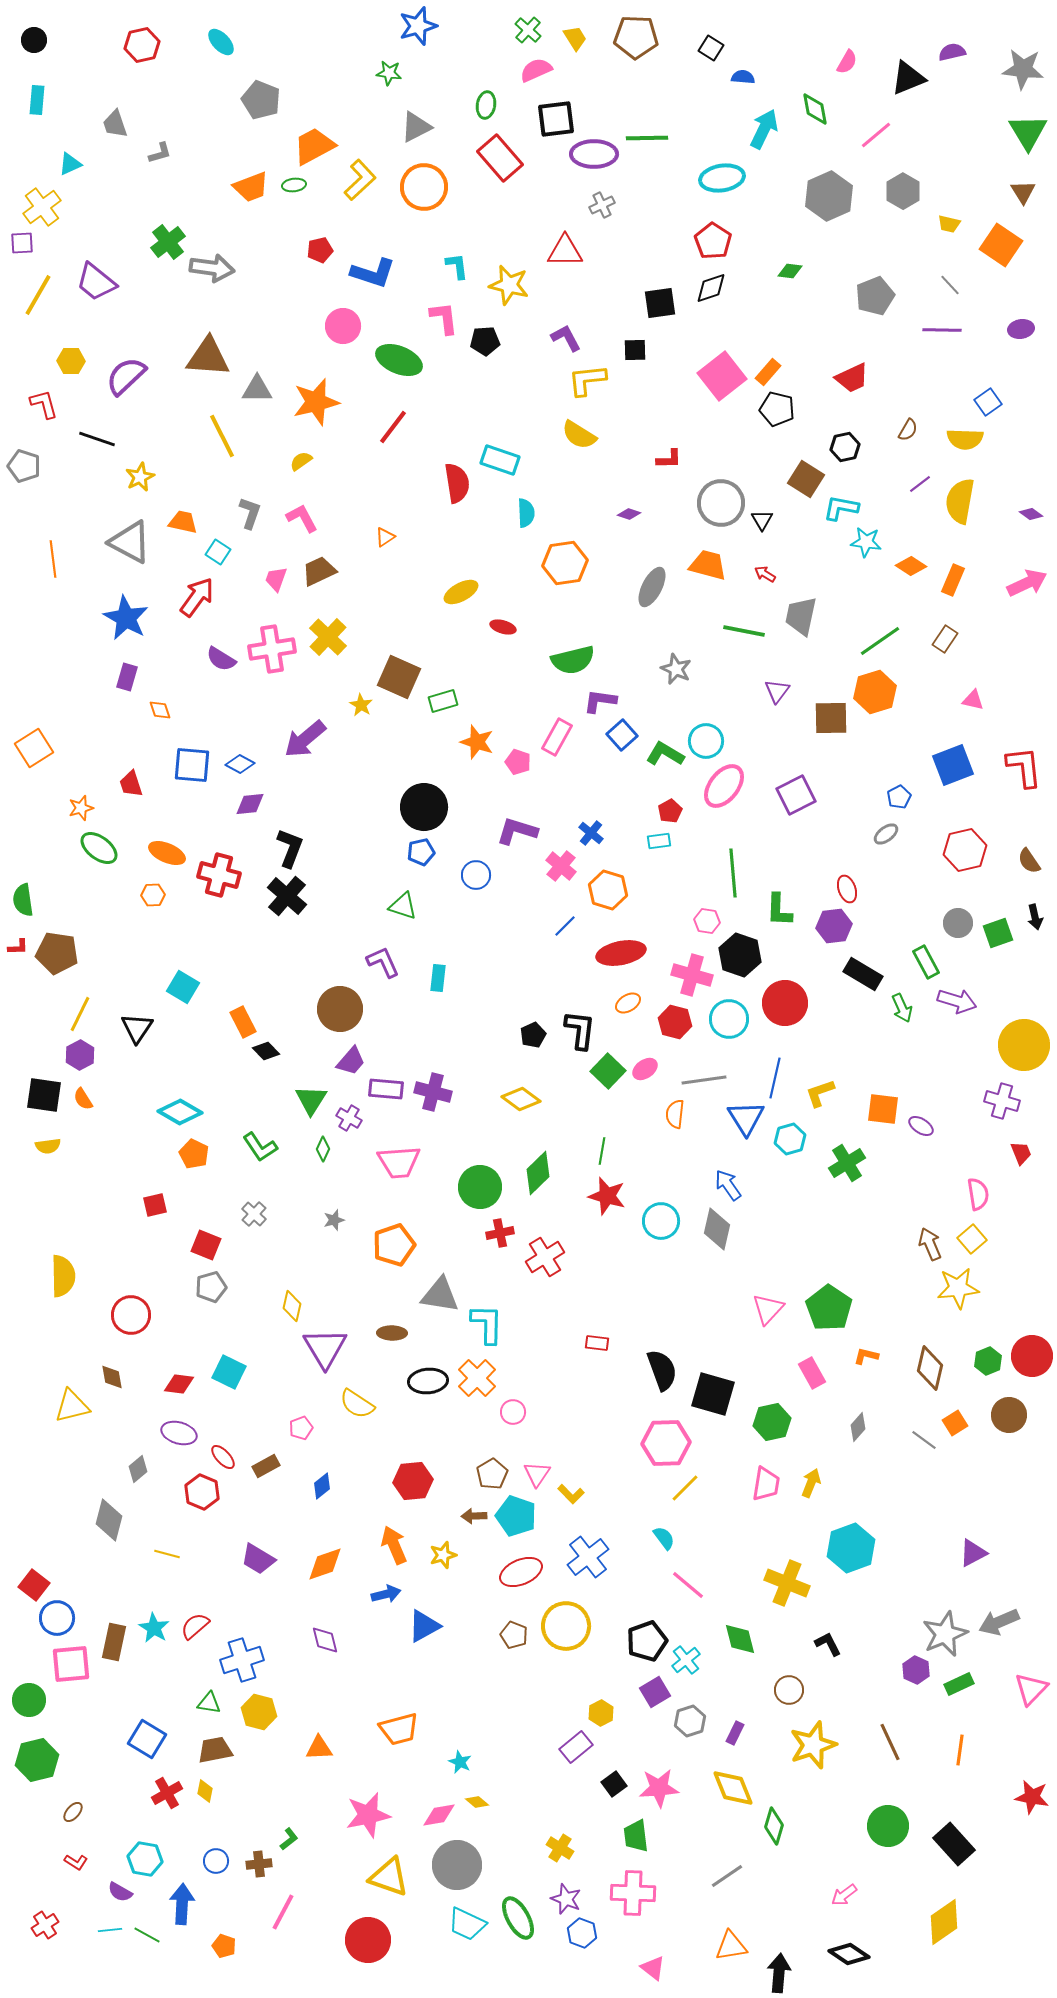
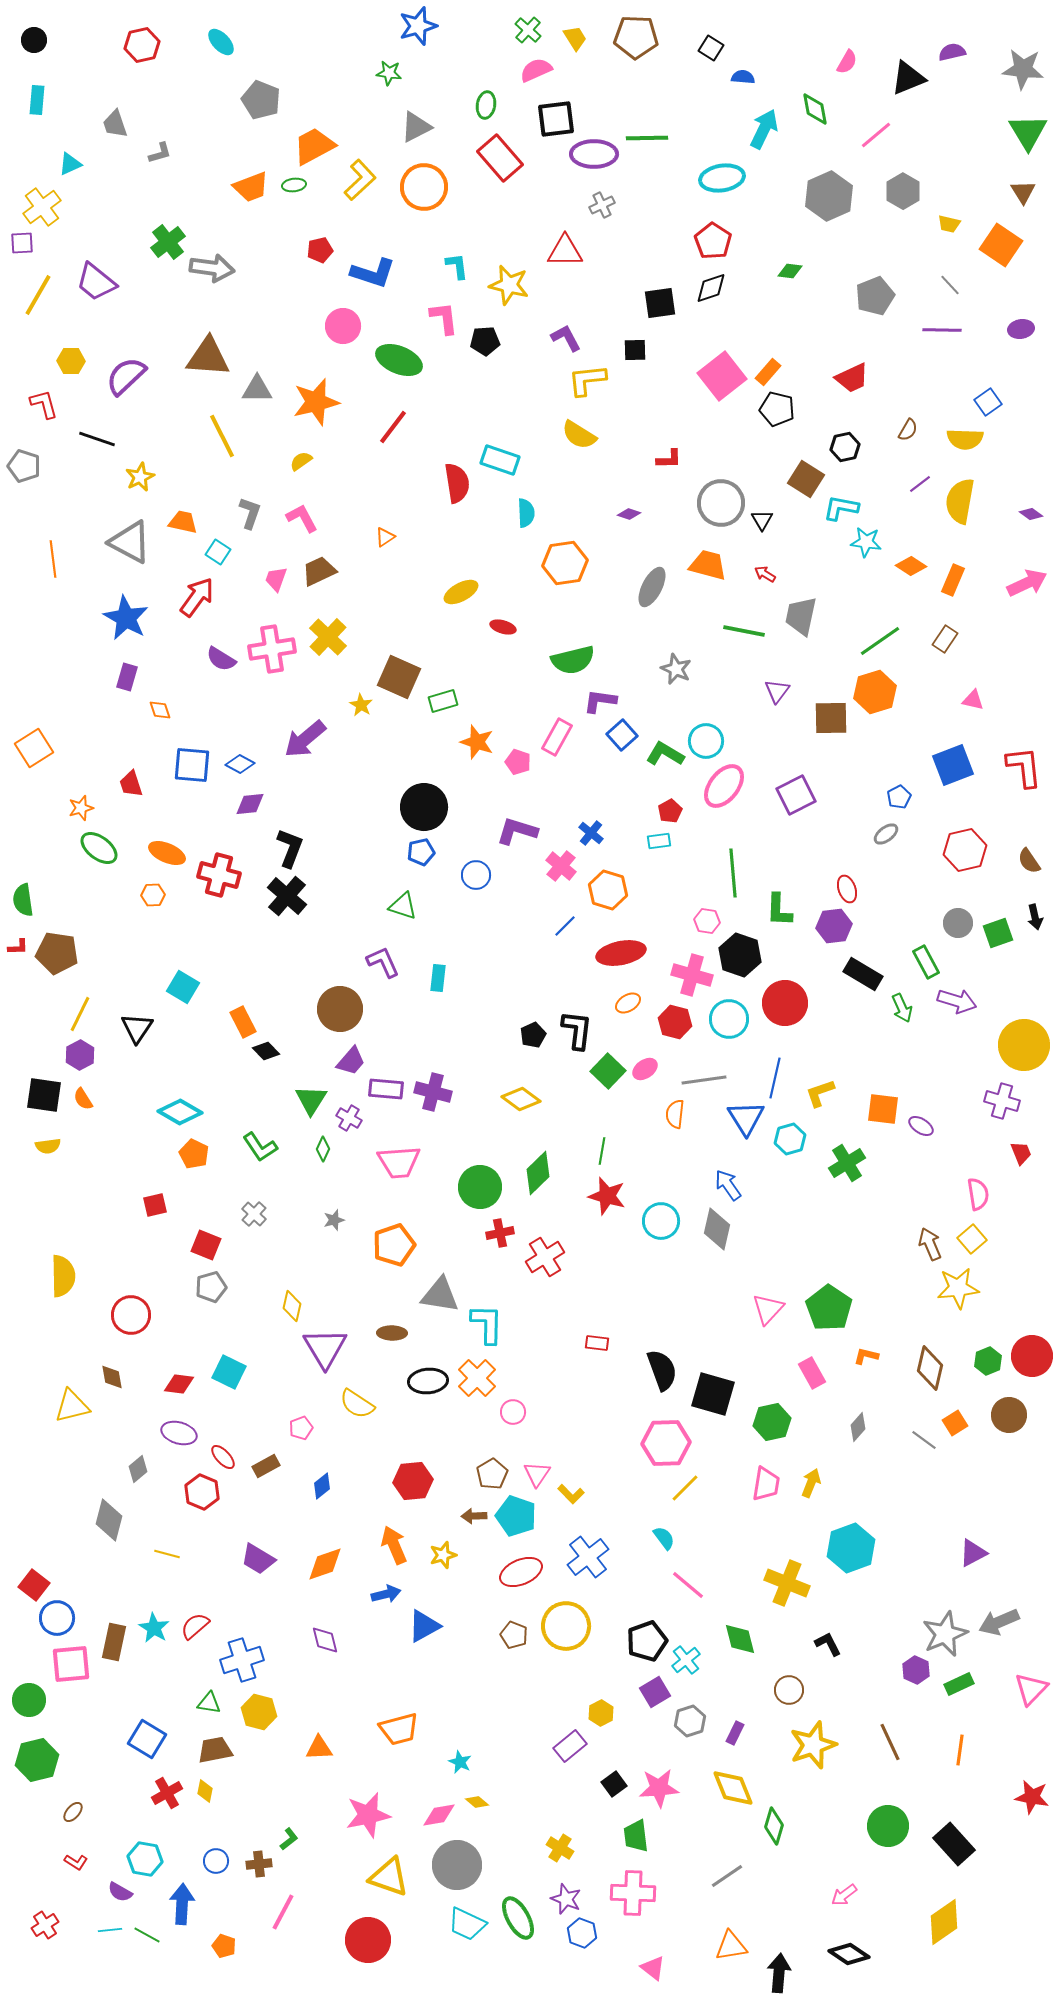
black L-shape at (580, 1030): moved 3 px left
purple rectangle at (576, 1747): moved 6 px left, 1 px up
